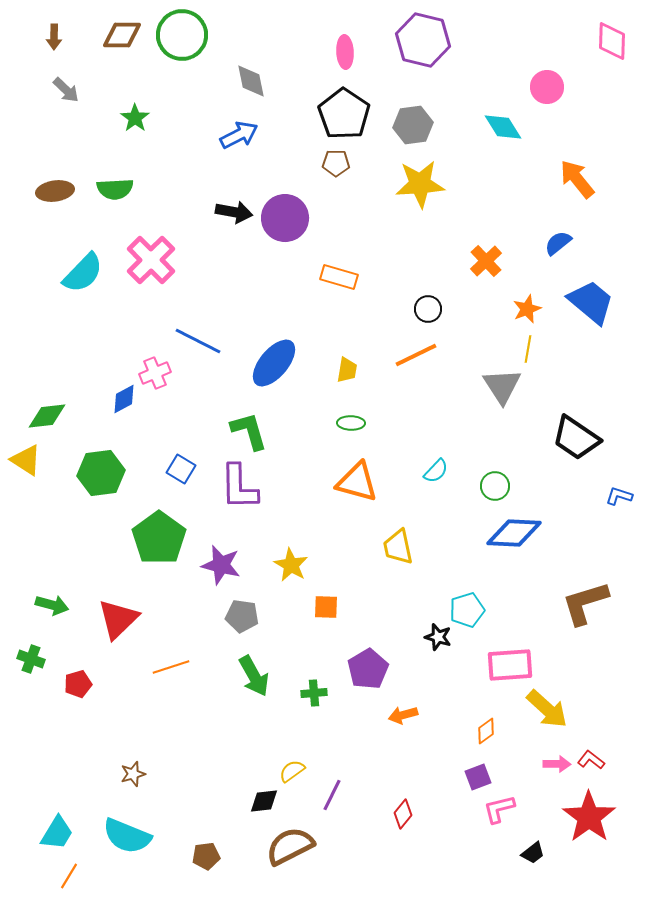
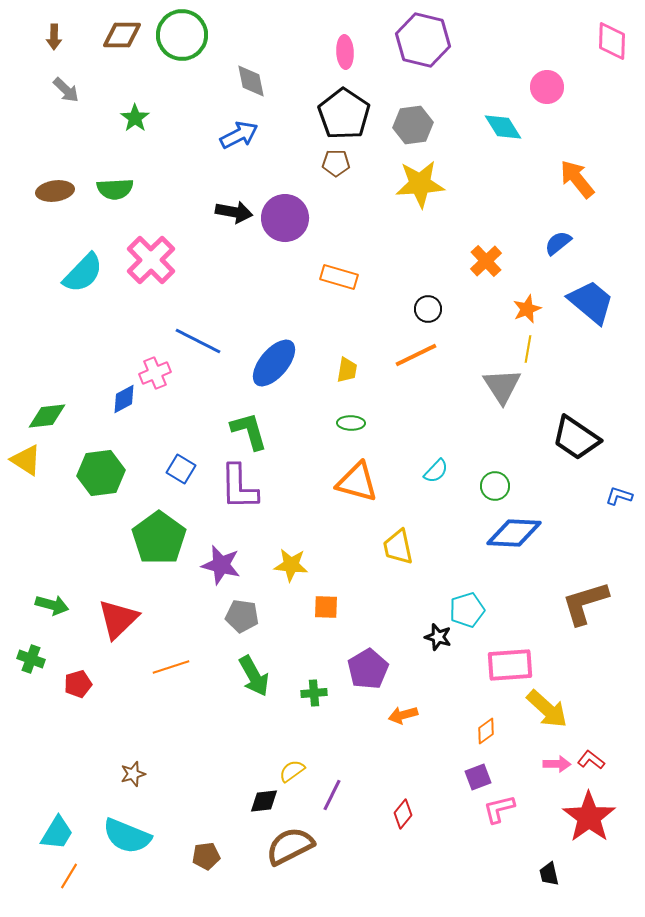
yellow star at (291, 565): rotated 24 degrees counterclockwise
black trapezoid at (533, 853): moved 16 px right, 21 px down; rotated 115 degrees clockwise
